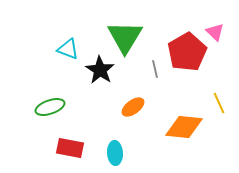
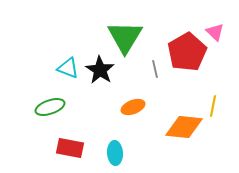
cyan triangle: moved 19 px down
yellow line: moved 6 px left, 3 px down; rotated 35 degrees clockwise
orange ellipse: rotated 15 degrees clockwise
